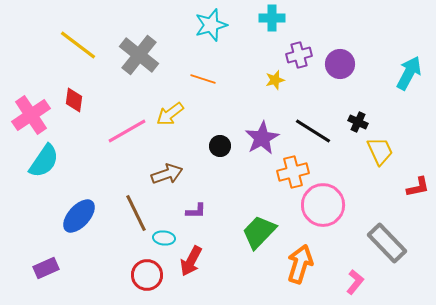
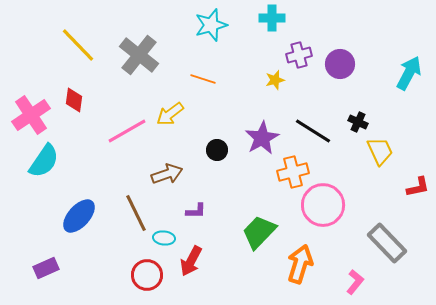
yellow line: rotated 9 degrees clockwise
black circle: moved 3 px left, 4 px down
